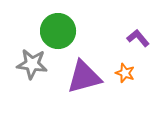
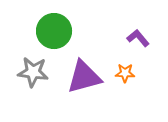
green circle: moved 4 px left
gray star: moved 1 px right, 8 px down
orange star: rotated 18 degrees counterclockwise
